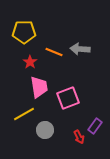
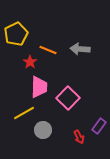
yellow pentagon: moved 8 px left, 2 px down; rotated 25 degrees counterclockwise
orange line: moved 6 px left, 2 px up
pink trapezoid: rotated 10 degrees clockwise
pink square: rotated 25 degrees counterclockwise
yellow line: moved 1 px up
purple rectangle: moved 4 px right
gray circle: moved 2 px left
